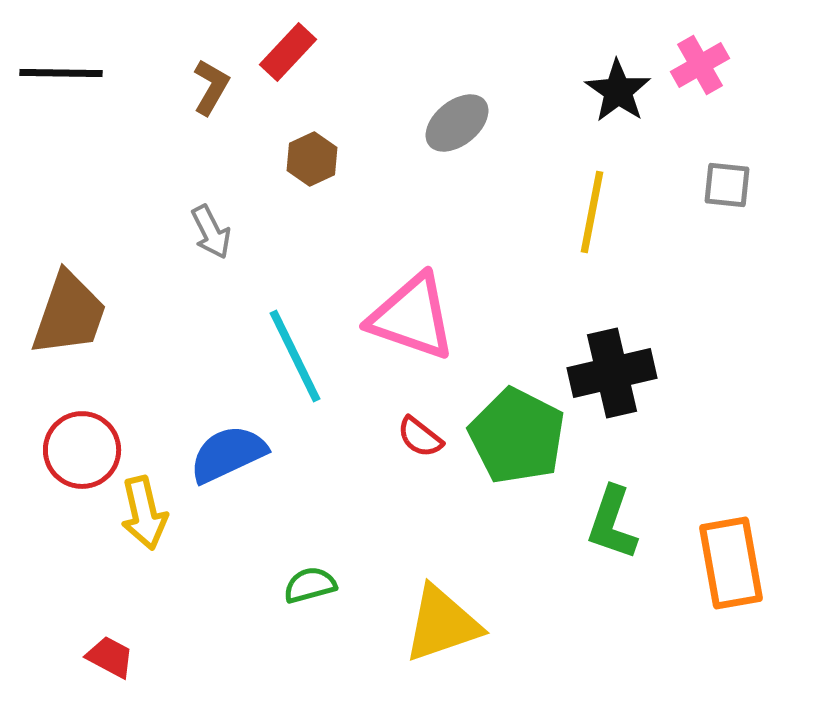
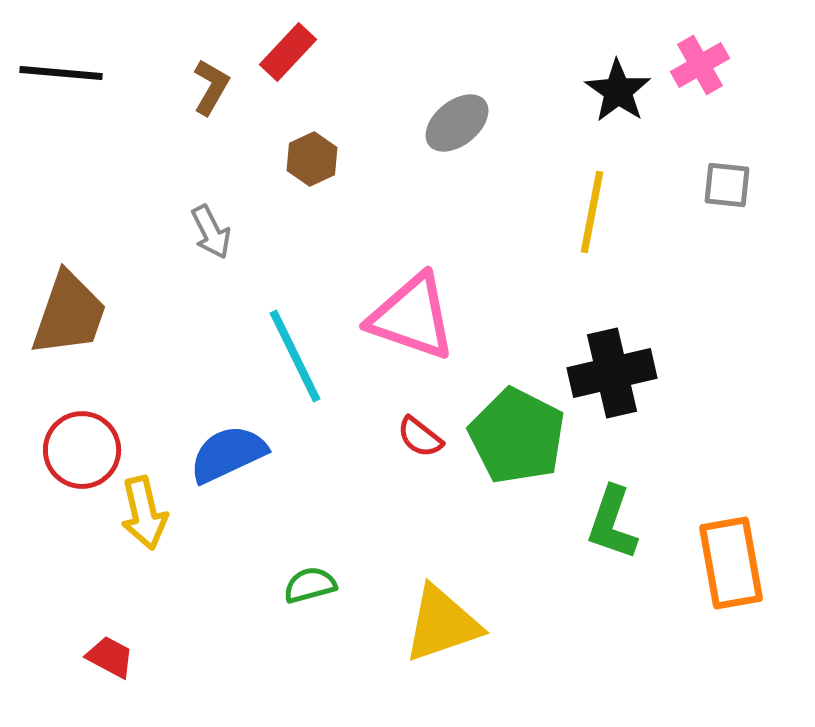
black line: rotated 4 degrees clockwise
